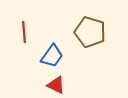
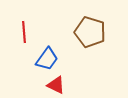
blue trapezoid: moved 5 px left, 3 px down
